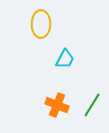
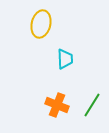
yellow ellipse: rotated 12 degrees clockwise
cyan trapezoid: rotated 30 degrees counterclockwise
